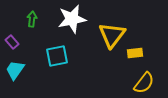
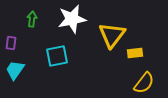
purple rectangle: moved 1 px left, 1 px down; rotated 48 degrees clockwise
